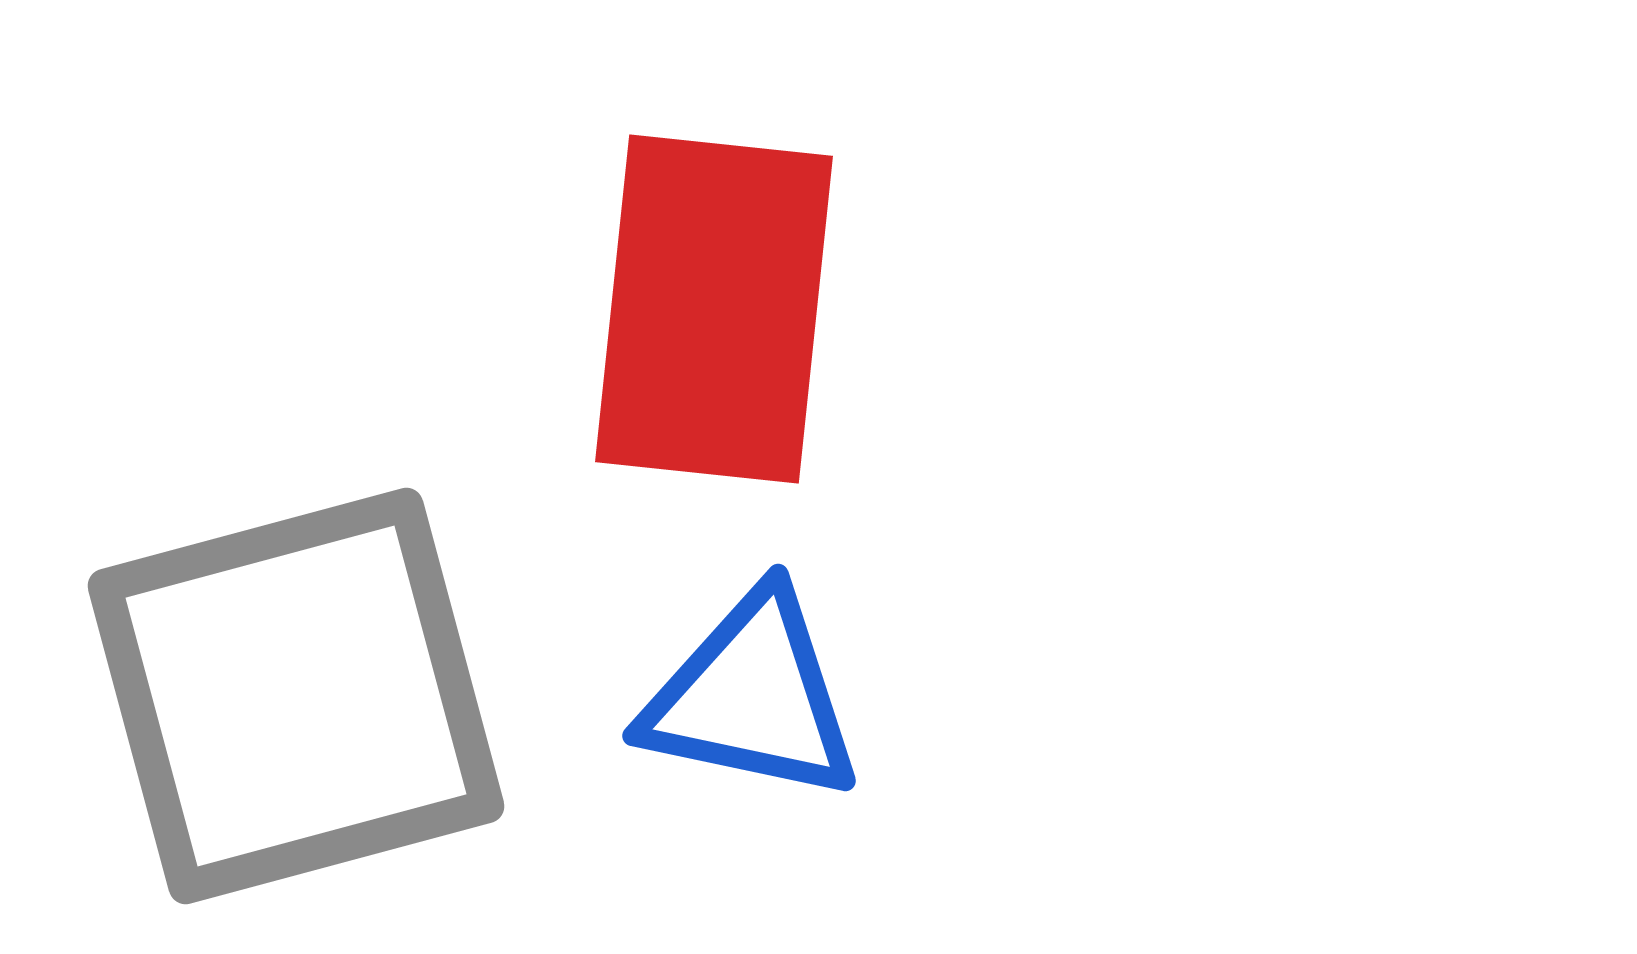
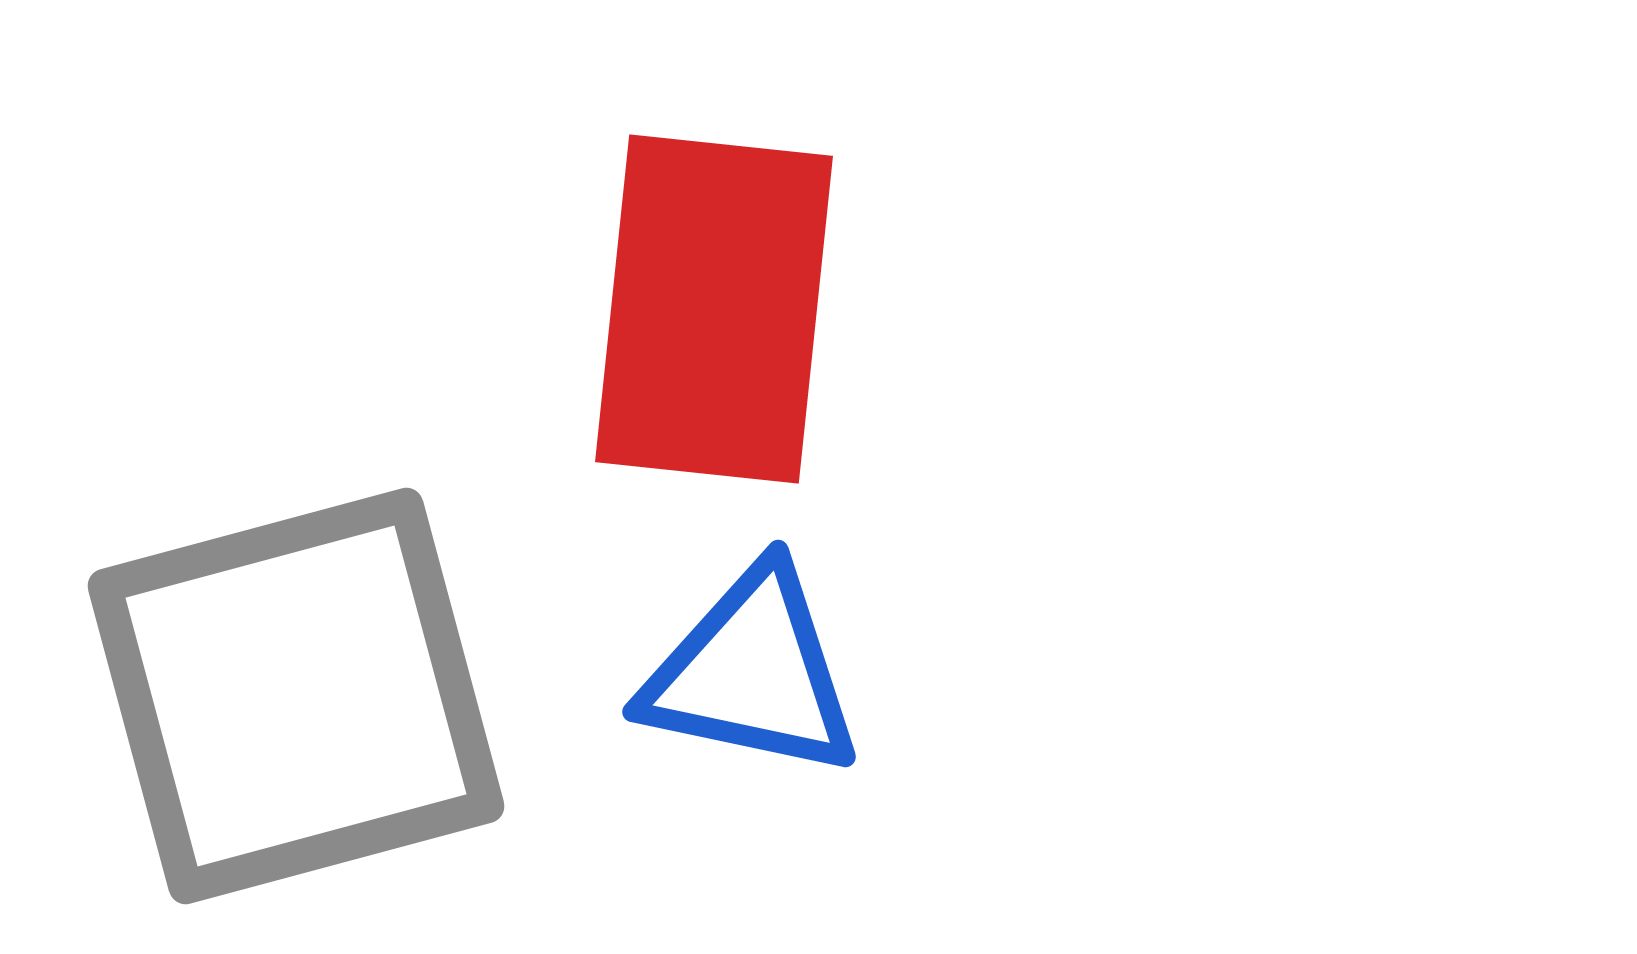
blue triangle: moved 24 px up
